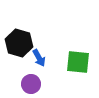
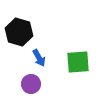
black hexagon: moved 11 px up
green square: rotated 10 degrees counterclockwise
